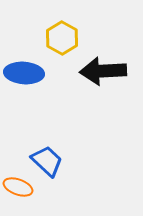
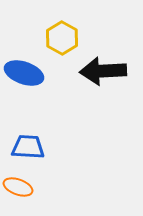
blue ellipse: rotated 15 degrees clockwise
blue trapezoid: moved 19 px left, 14 px up; rotated 40 degrees counterclockwise
